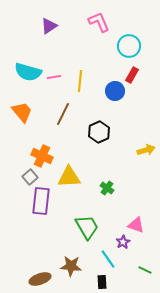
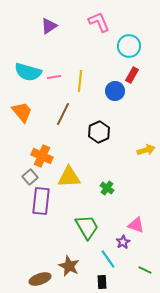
brown star: moved 2 px left; rotated 20 degrees clockwise
